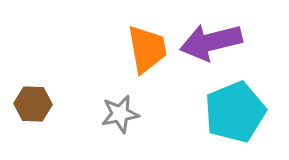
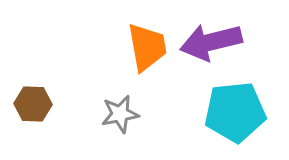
orange trapezoid: moved 2 px up
cyan pentagon: rotated 16 degrees clockwise
